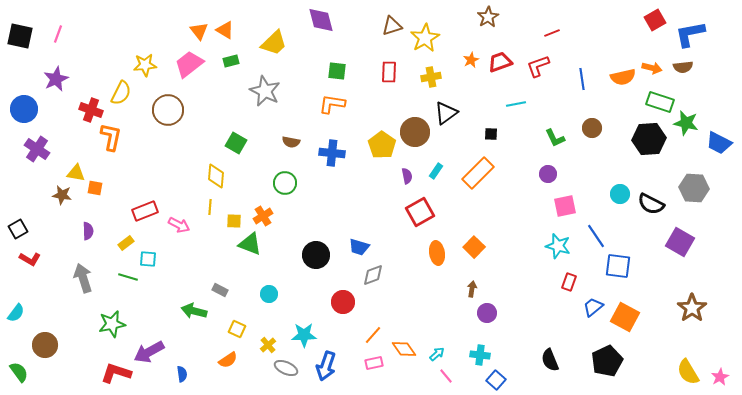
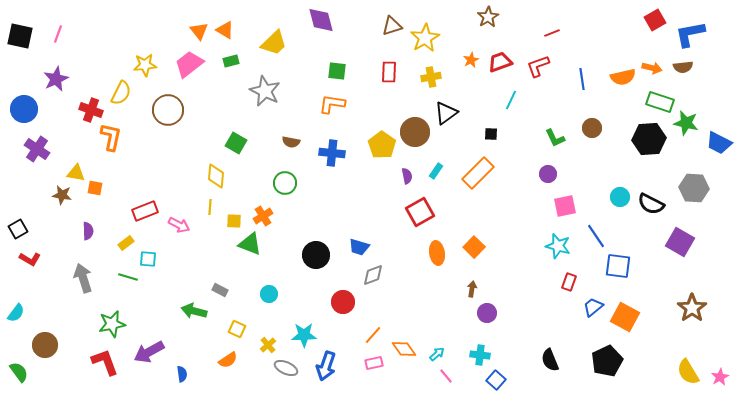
cyan line at (516, 104): moved 5 px left, 4 px up; rotated 54 degrees counterclockwise
cyan circle at (620, 194): moved 3 px down
red L-shape at (116, 373): moved 11 px left, 11 px up; rotated 52 degrees clockwise
